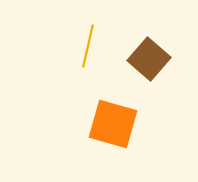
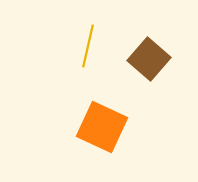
orange square: moved 11 px left, 3 px down; rotated 9 degrees clockwise
